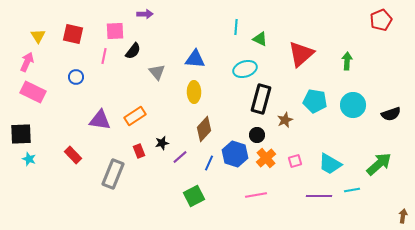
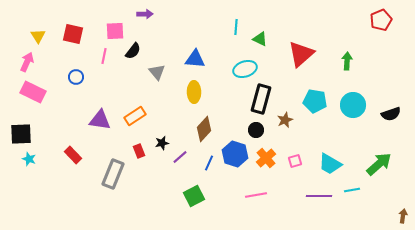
black circle at (257, 135): moved 1 px left, 5 px up
